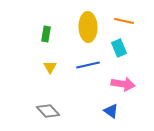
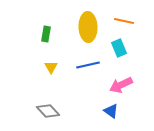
yellow triangle: moved 1 px right
pink arrow: moved 2 px left, 1 px down; rotated 145 degrees clockwise
